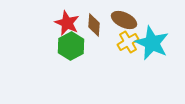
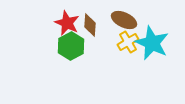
brown diamond: moved 4 px left
